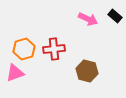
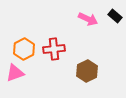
orange hexagon: rotated 10 degrees counterclockwise
brown hexagon: rotated 20 degrees clockwise
